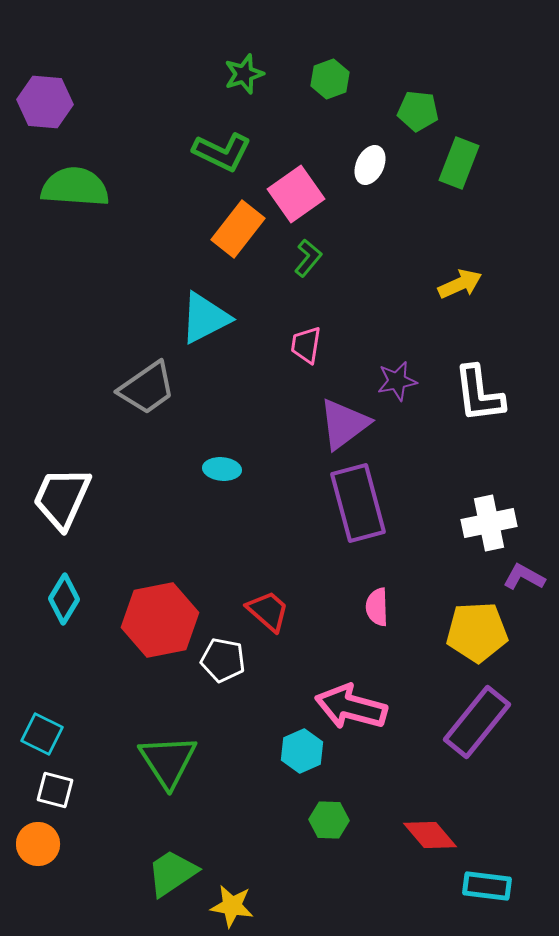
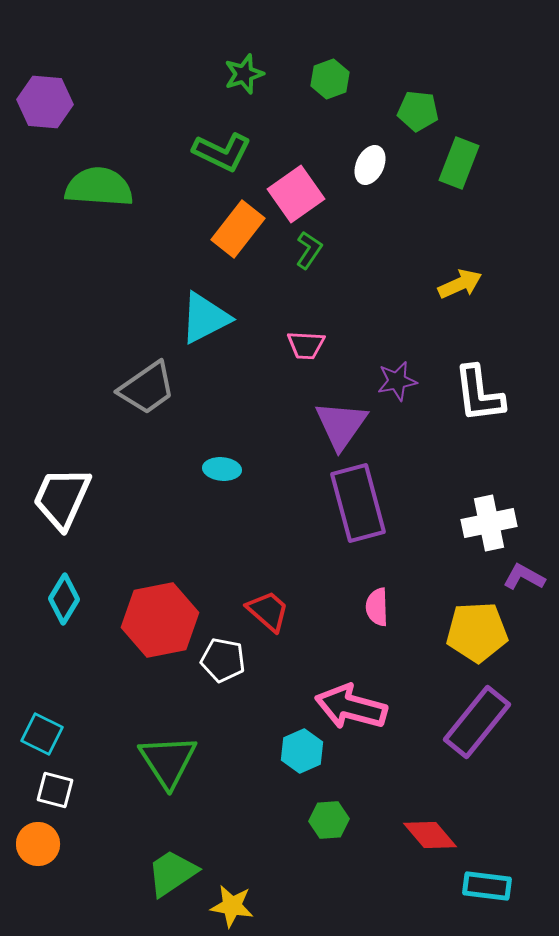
green semicircle at (75, 187): moved 24 px right
green L-shape at (308, 258): moved 1 px right, 8 px up; rotated 6 degrees counterclockwise
pink trapezoid at (306, 345): rotated 96 degrees counterclockwise
purple triangle at (344, 424): moved 3 px left, 1 px down; rotated 18 degrees counterclockwise
green hexagon at (329, 820): rotated 6 degrees counterclockwise
